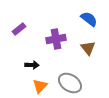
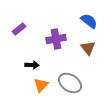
blue semicircle: moved 2 px down
orange triangle: moved 1 px right, 1 px up
